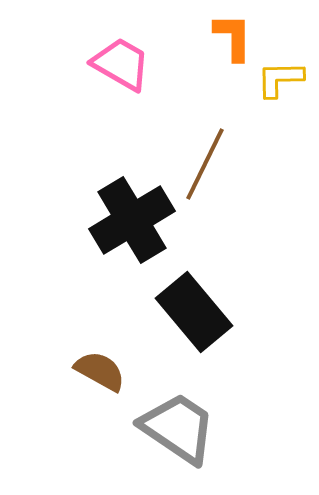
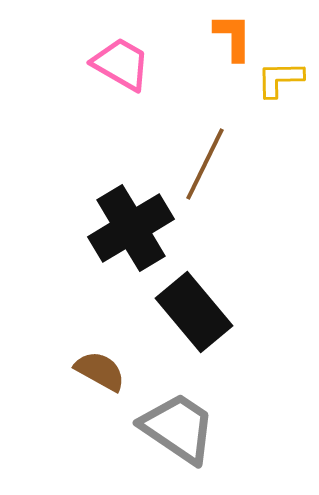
black cross: moved 1 px left, 8 px down
